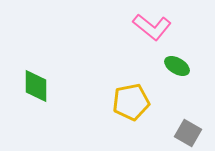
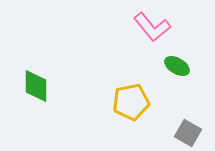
pink L-shape: rotated 12 degrees clockwise
